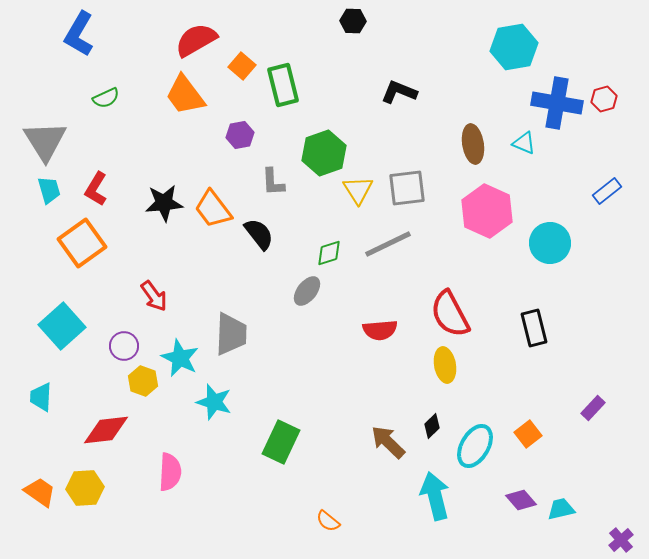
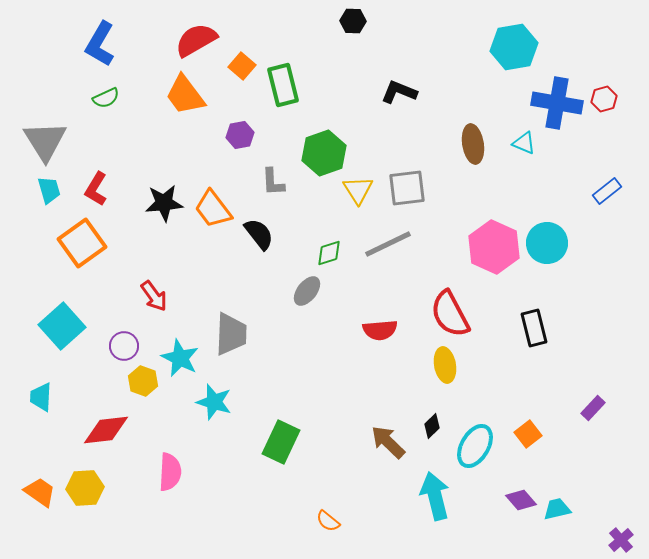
blue L-shape at (79, 34): moved 21 px right, 10 px down
pink hexagon at (487, 211): moved 7 px right, 36 px down
cyan circle at (550, 243): moved 3 px left
cyan trapezoid at (561, 509): moved 4 px left
